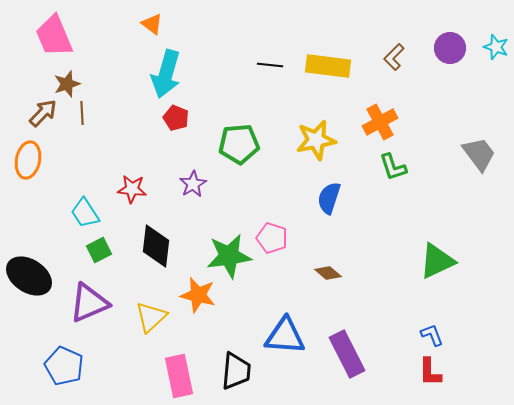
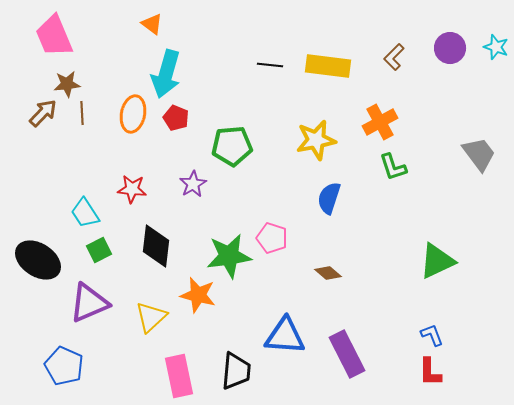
brown star: rotated 12 degrees clockwise
green pentagon: moved 7 px left, 2 px down
orange ellipse: moved 105 px right, 46 px up
black ellipse: moved 9 px right, 16 px up
